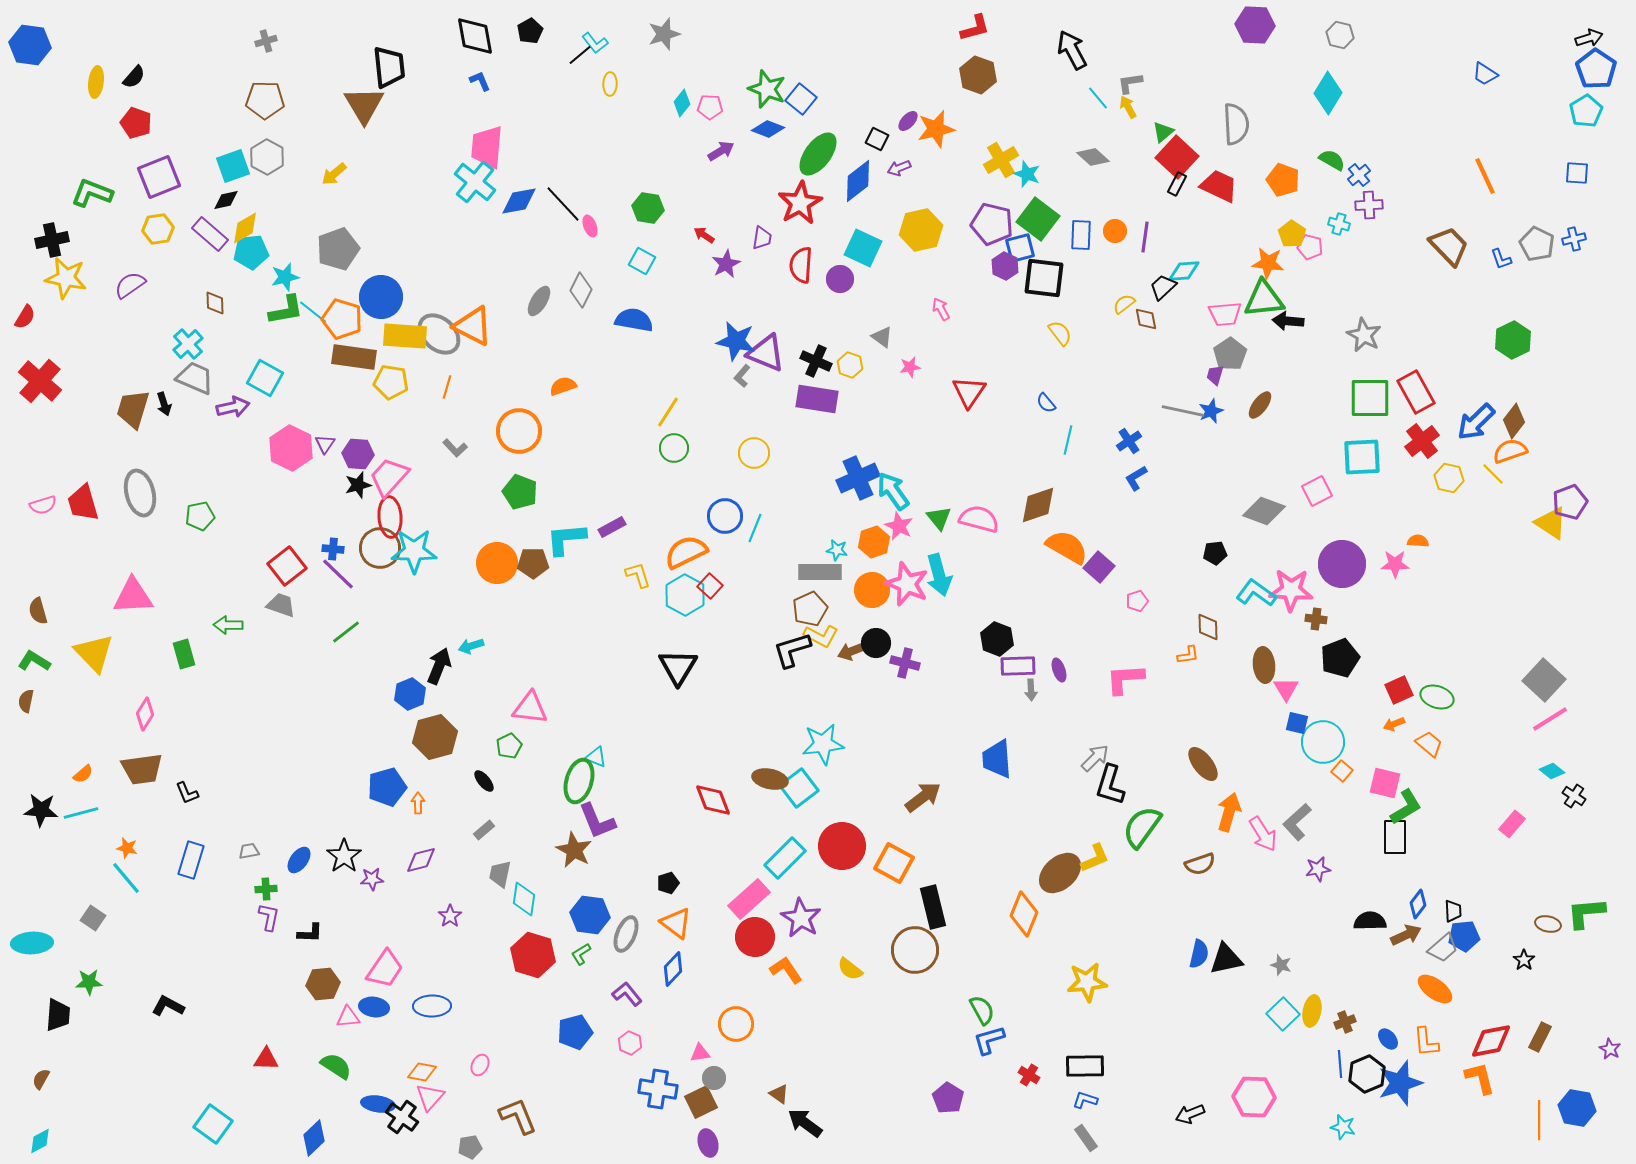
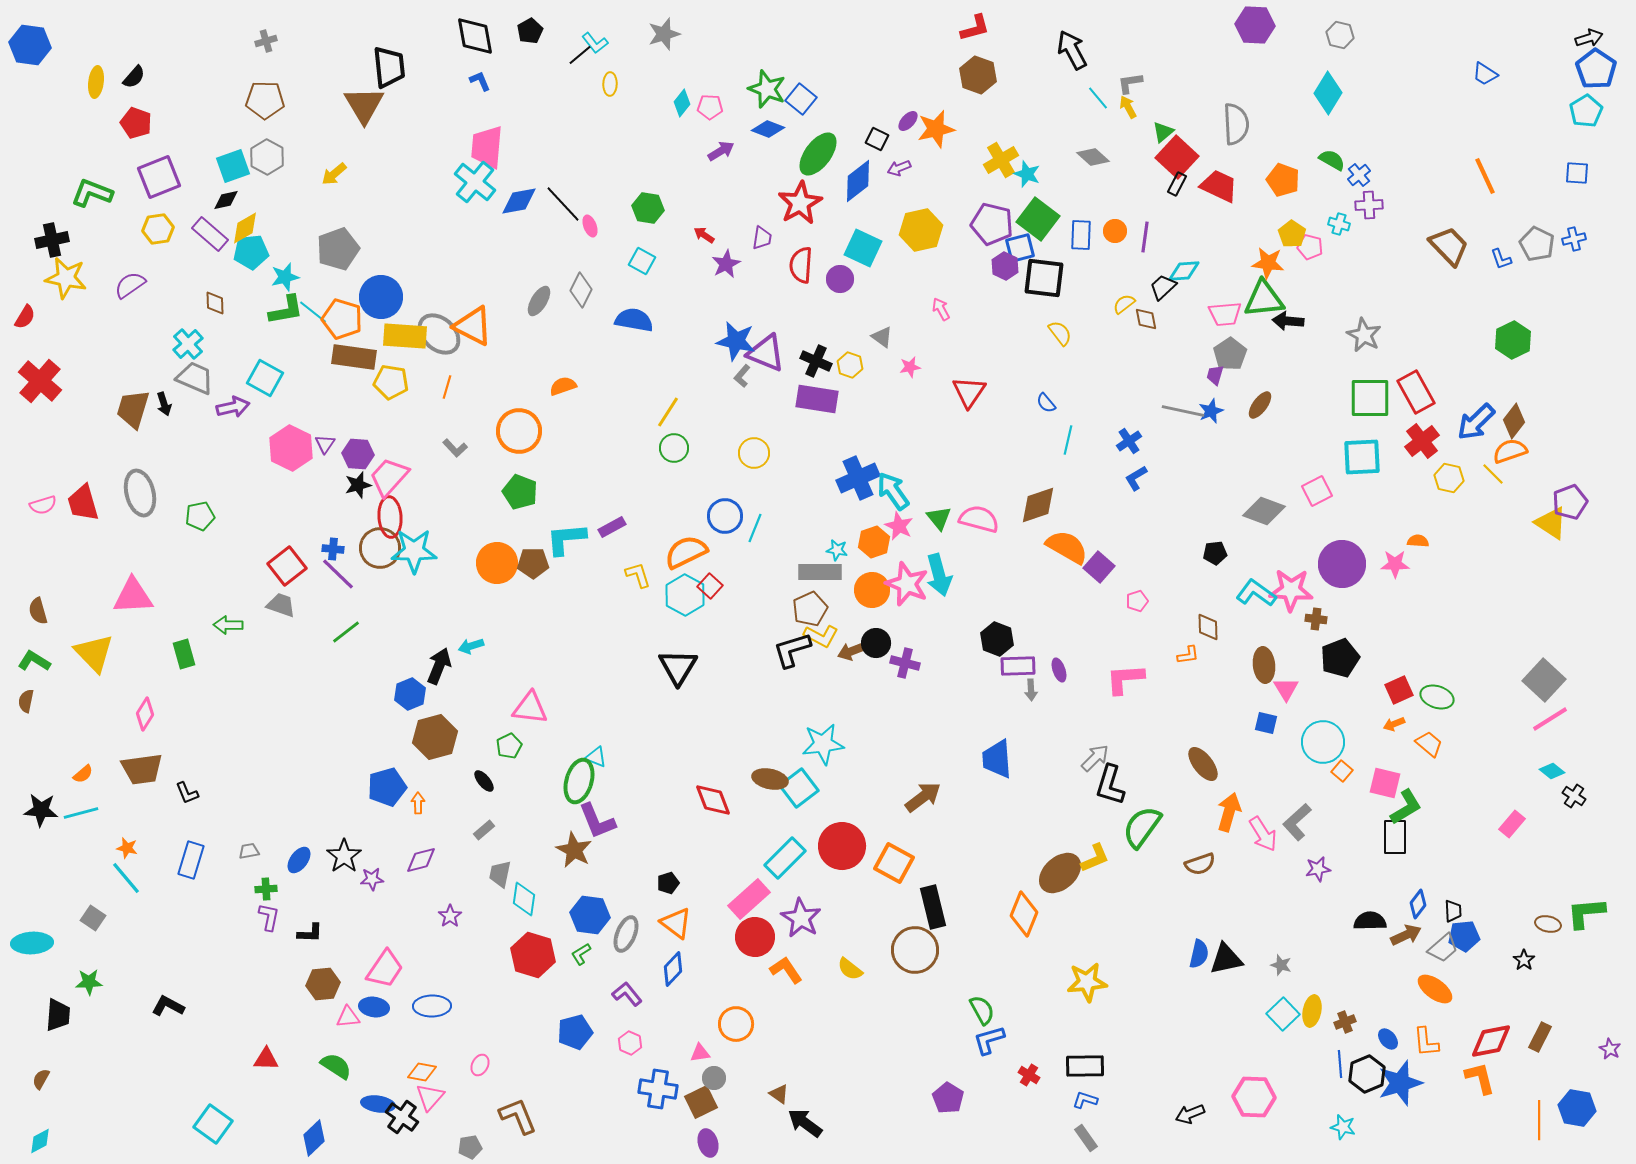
blue square at (1297, 723): moved 31 px left
